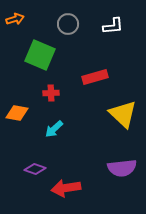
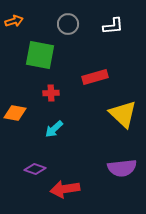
orange arrow: moved 1 px left, 2 px down
green square: rotated 12 degrees counterclockwise
orange diamond: moved 2 px left
red arrow: moved 1 px left, 1 px down
